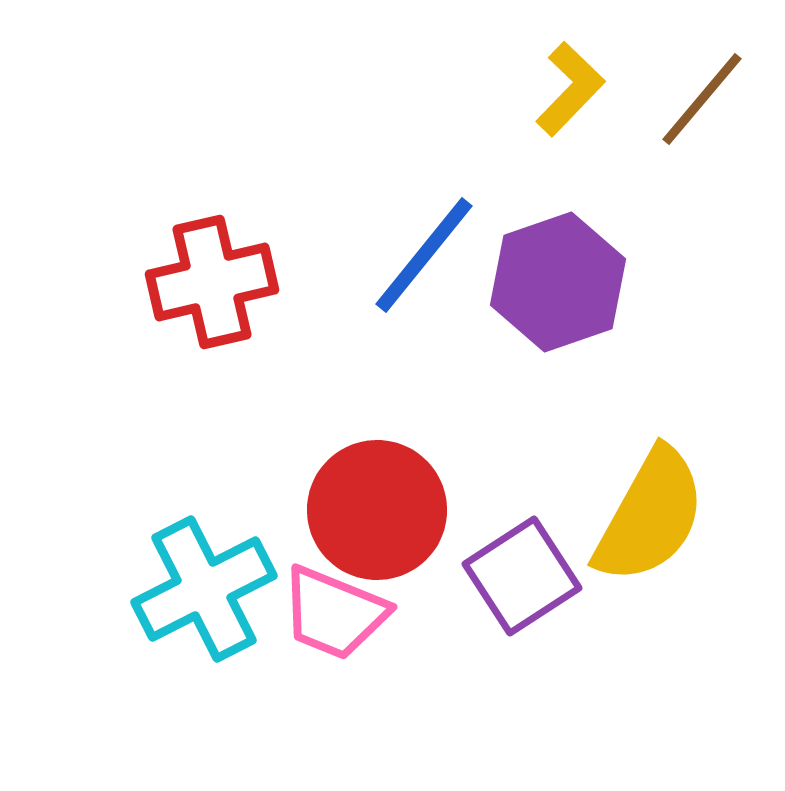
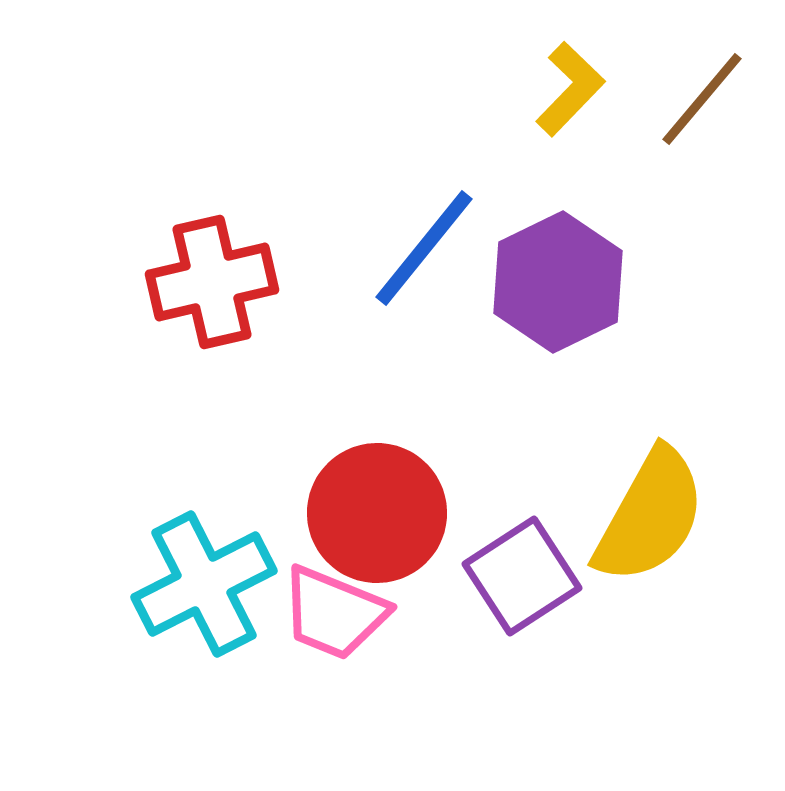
blue line: moved 7 px up
purple hexagon: rotated 7 degrees counterclockwise
red circle: moved 3 px down
cyan cross: moved 5 px up
